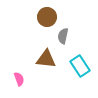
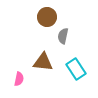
brown triangle: moved 3 px left, 3 px down
cyan rectangle: moved 4 px left, 3 px down
pink semicircle: rotated 32 degrees clockwise
